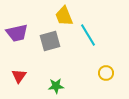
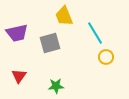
cyan line: moved 7 px right, 2 px up
gray square: moved 2 px down
yellow circle: moved 16 px up
